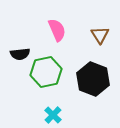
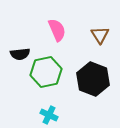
cyan cross: moved 4 px left; rotated 18 degrees counterclockwise
